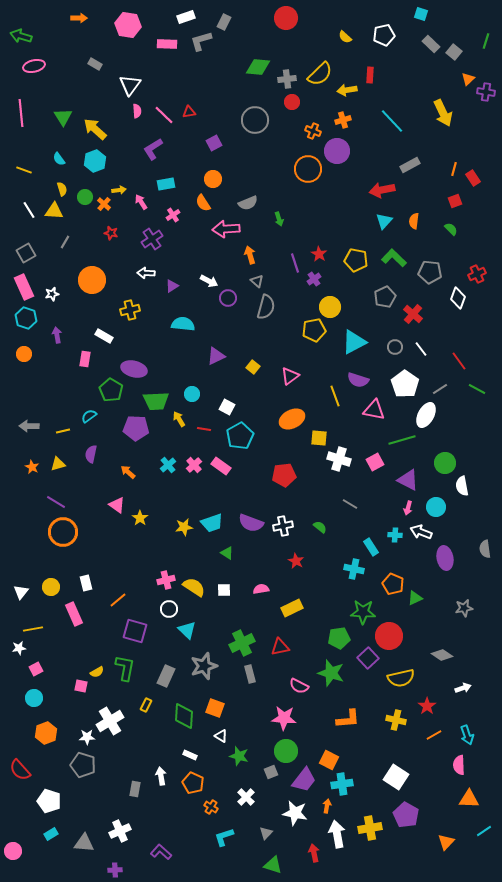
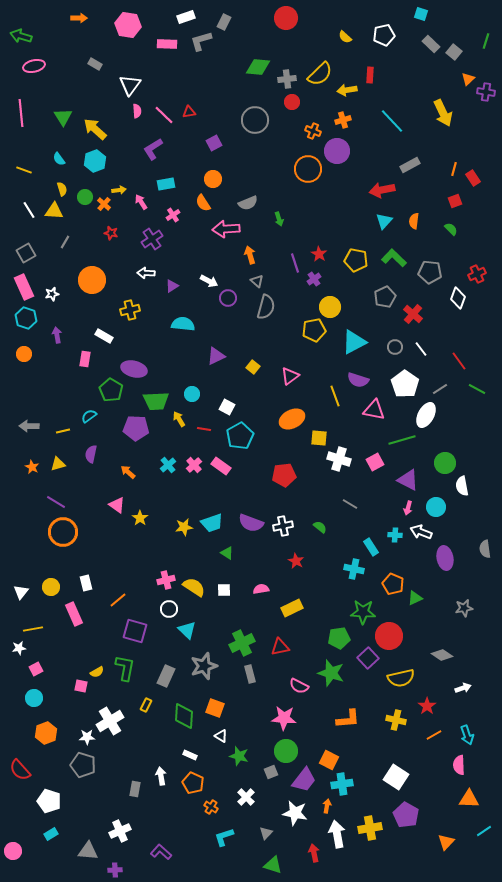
gray triangle at (84, 843): moved 4 px right, 8 px down
